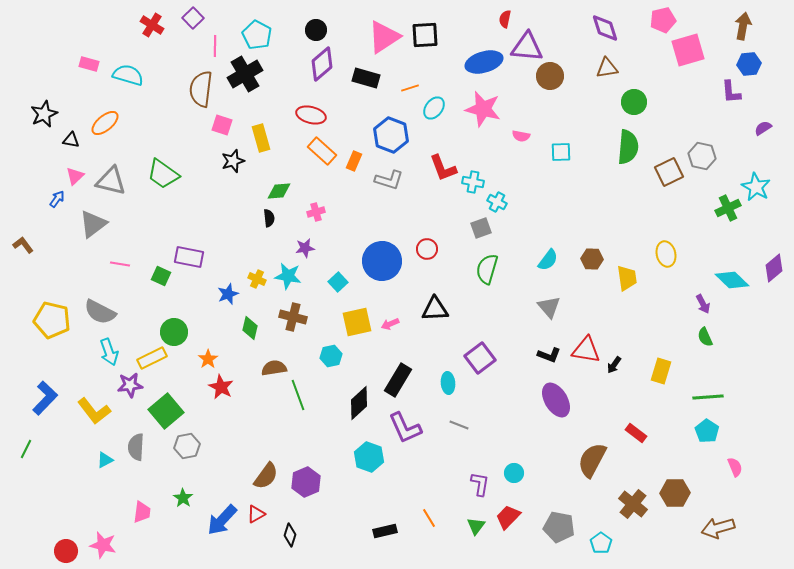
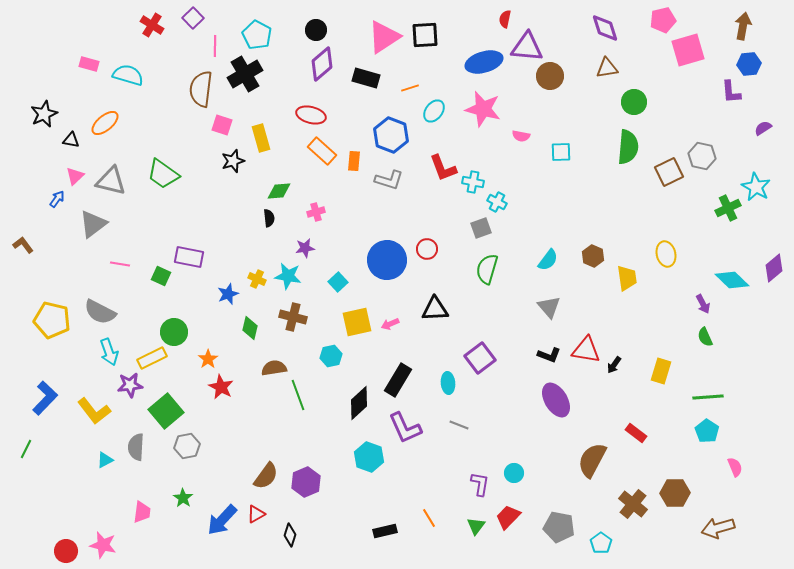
cyan ellipse at (434, 108): moved 3 px down
orange rectangle at (354, 161): rotated 18 degrees counterclockwise
brown hexagon at (592, 259): moved 1 px right, 3 px up; rotated 20 degrees clockwise
blue circle at (382, 261): moved 5 px right, 1 px up
